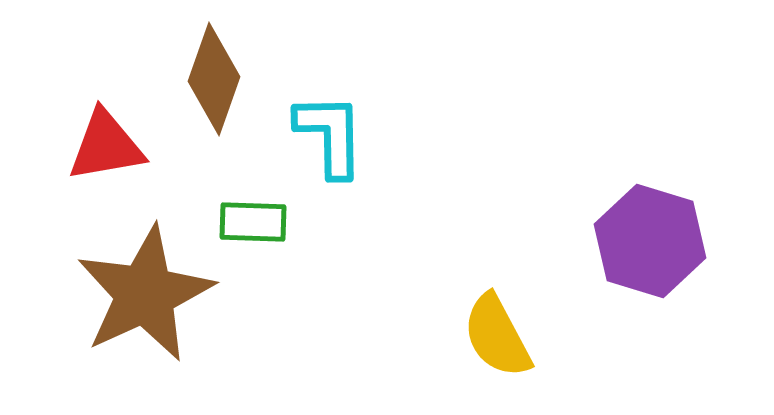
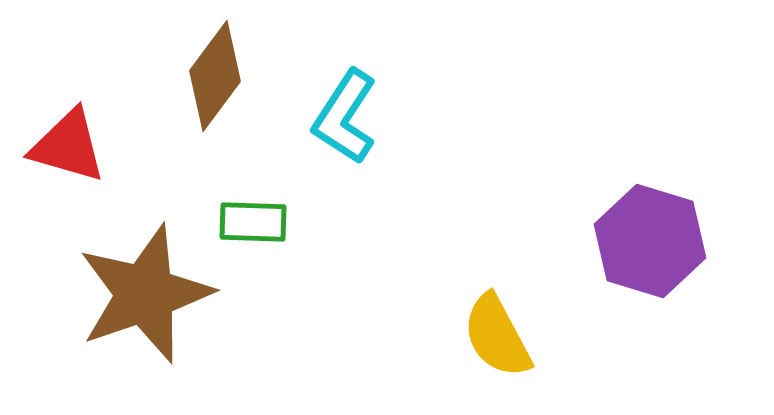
brown diamond: moved 1 px right, 3 px up; rotated 17 degrees clockwise
cyan L-shape: moved 15 px right, 18 px up; rotated 146 degrees counterclockwise
red triangle: moved 38 px left; rotated 26 degrees clockwise
brown star: rotated 6 degrees clockwise
